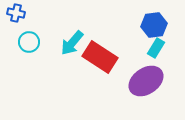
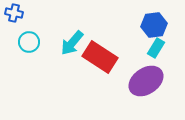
blue cross: moved 2 px left
